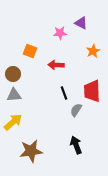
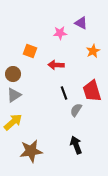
red trapezoid: rotated 15 degrees counterclockwise
gray triangle: rotated 28 degrees counterclockwise
